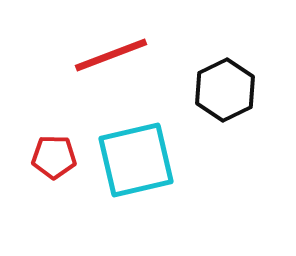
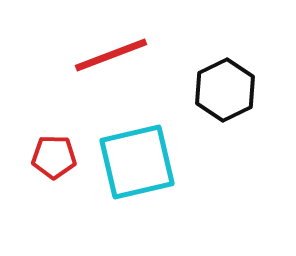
cyan square: moved 1 px right, 2 px down
